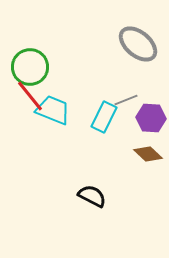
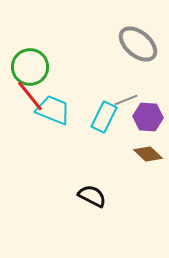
purple hexagon: moved 3 px left, 1 px up
